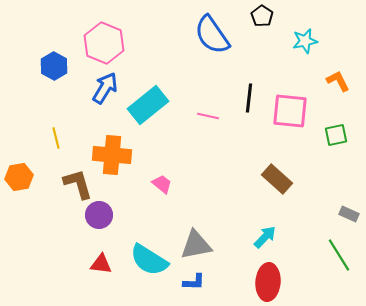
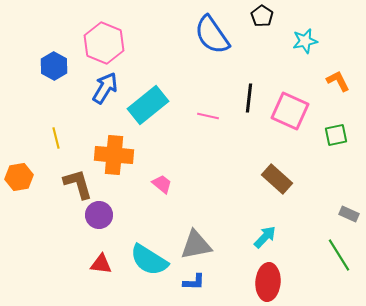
pink square: rotated 18 degrees clockwise
orange cross: moved 2 px right
